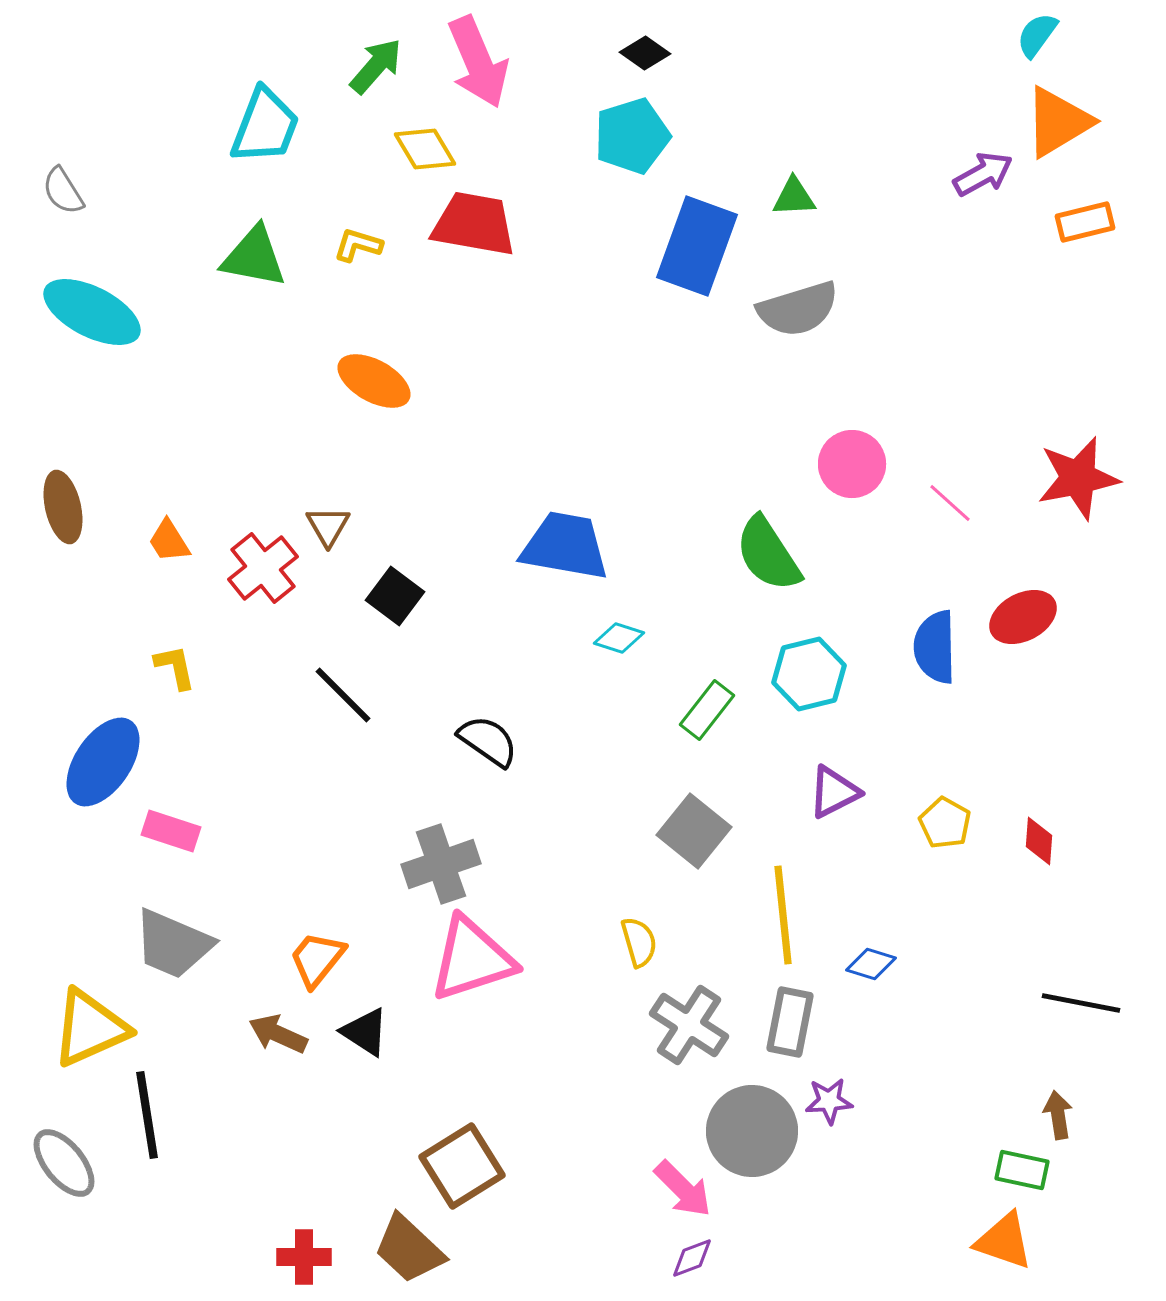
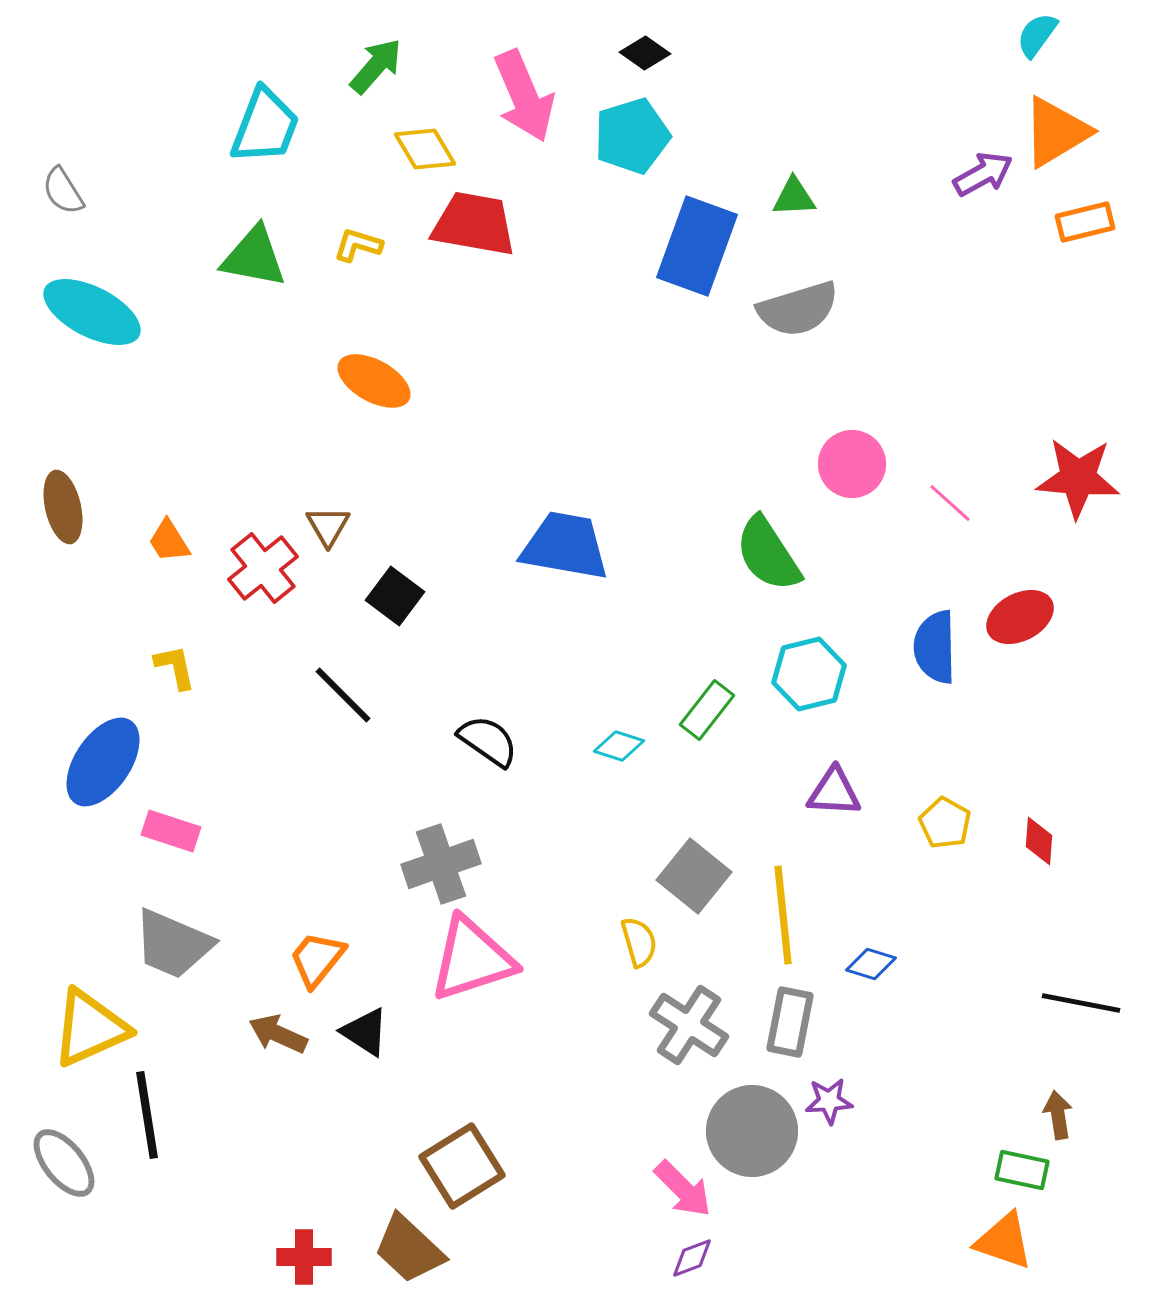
pink arrow at (478, 62): moved 46 px right, 34 px down
orange triangle at (1058, 122): moved 2 px left, 10 px down
red star at (1078, 478): rotated 16 degrees clockwise
red ellipse at (1023, 617): moved 3 px left
cyan diamond at (619, 638): moved 108 px down
purple triangle at (834, 792): rotated 30 degrees clockwise
gray square at (694, 831): moved 45 px down
